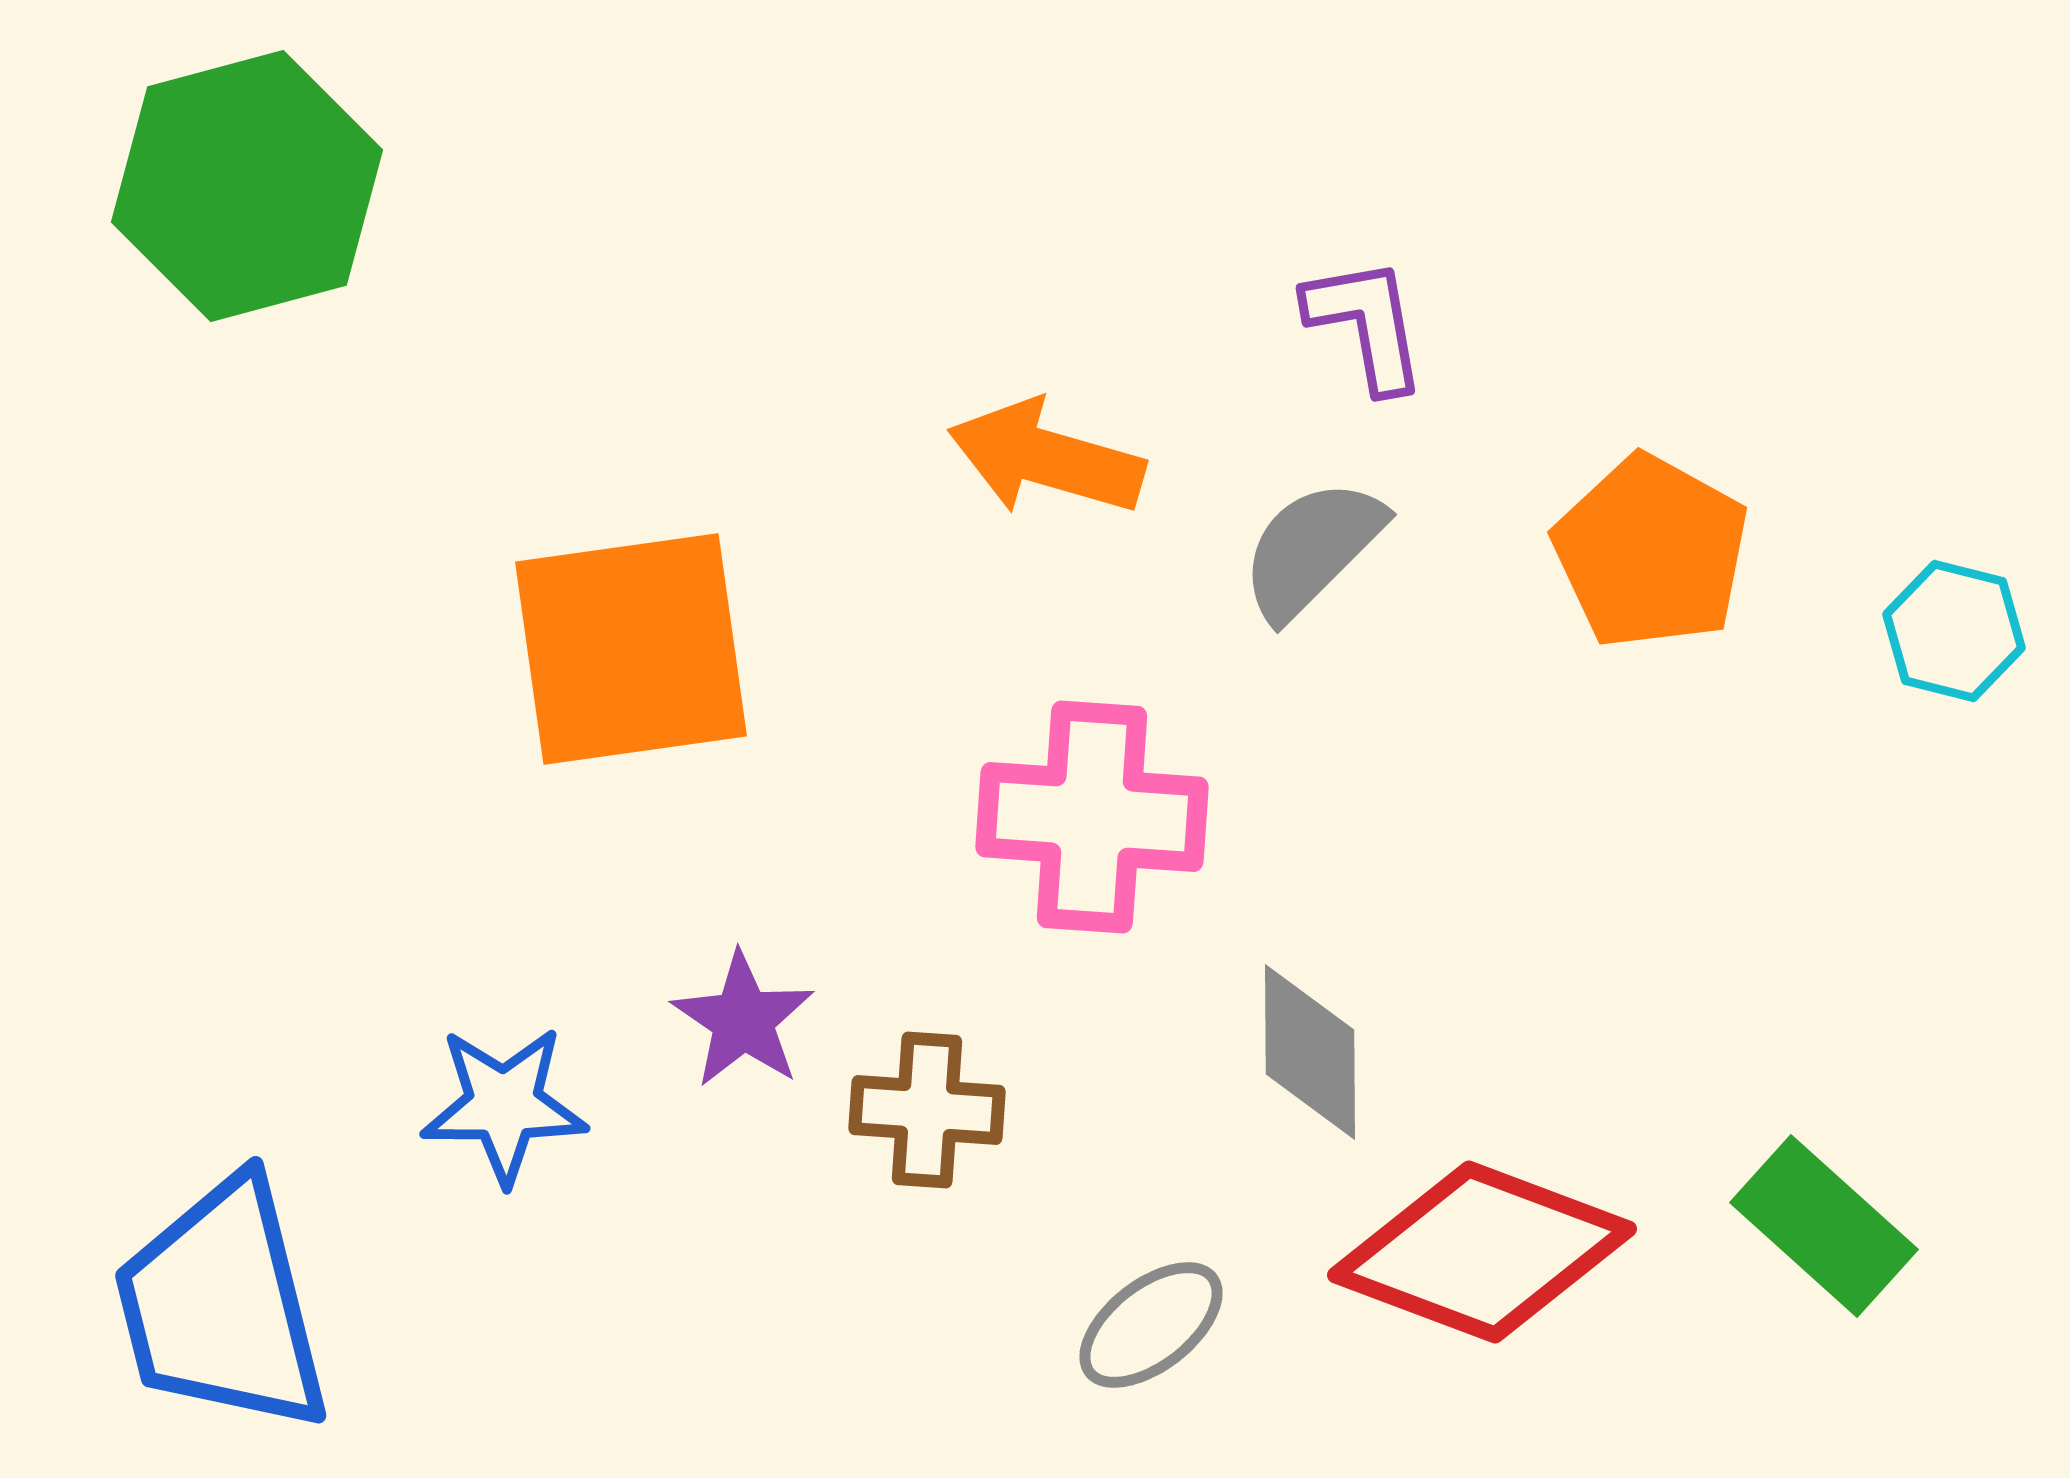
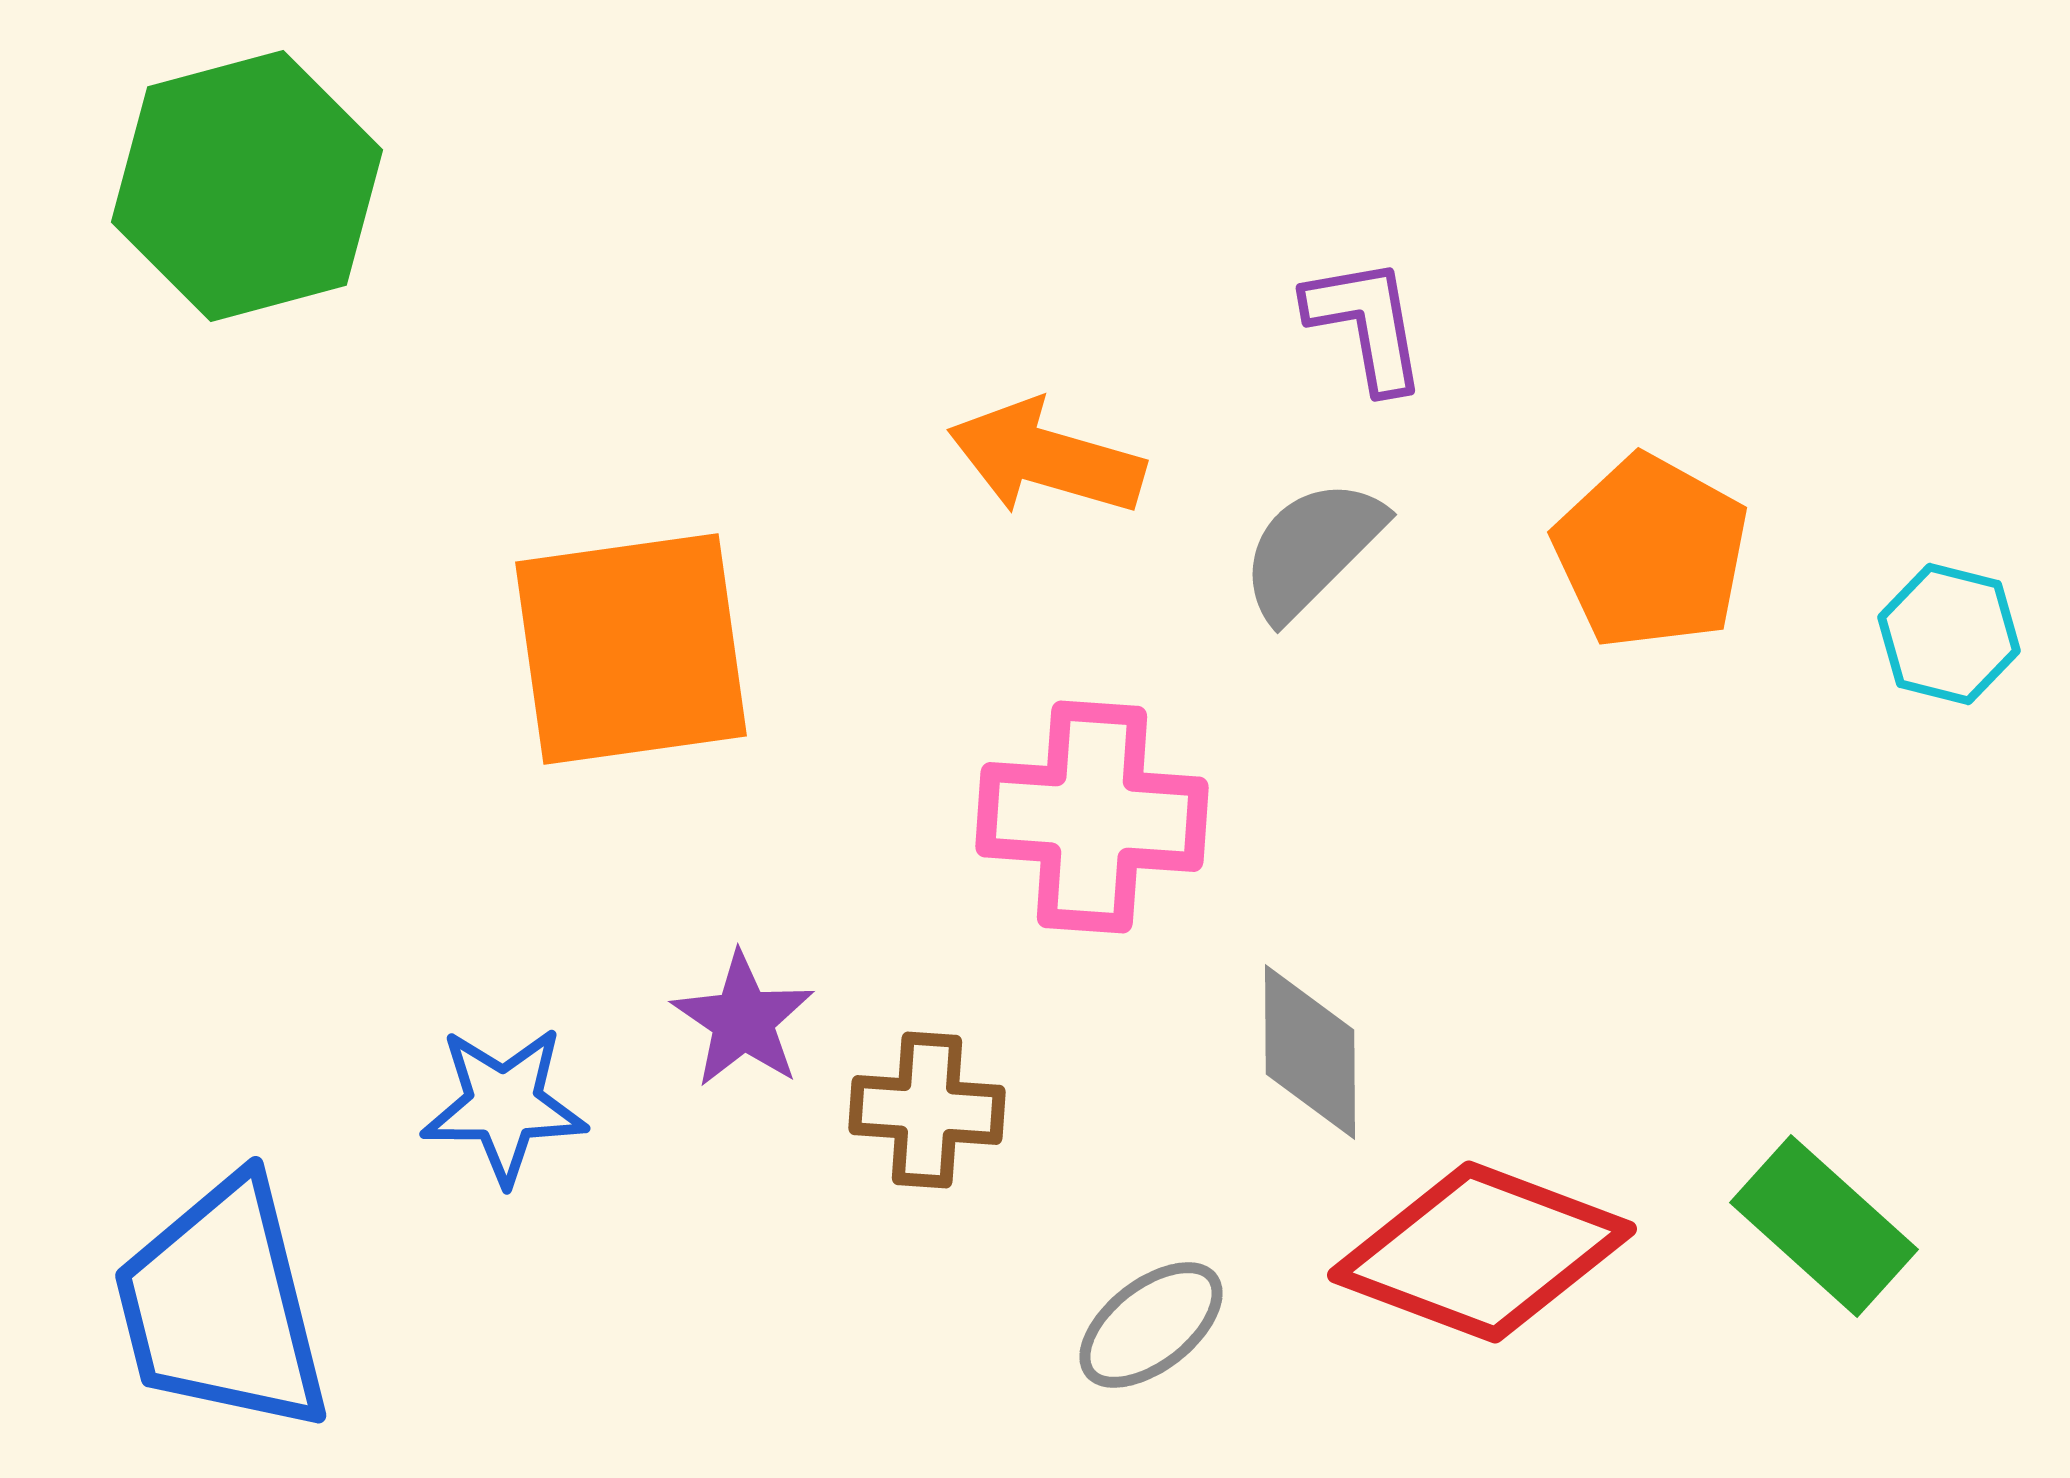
cyan hexagon: moved 5 px left, 3 px down
